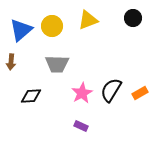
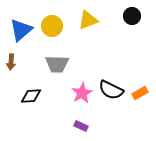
black circle: moved 1 px left, 2 px up
black semicircle: rotated 95 degrees counterclockwise
